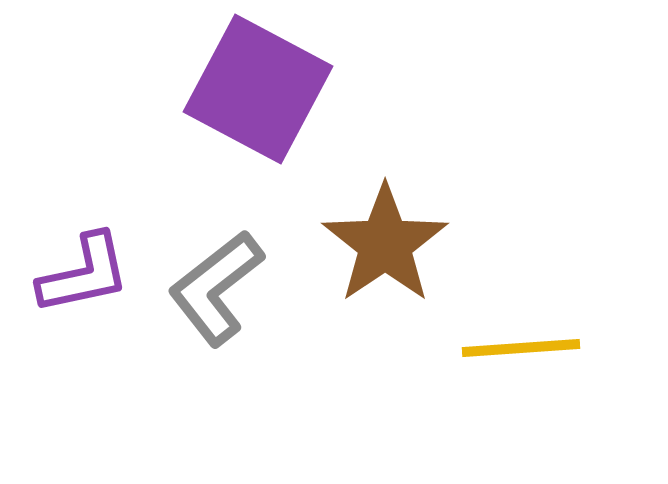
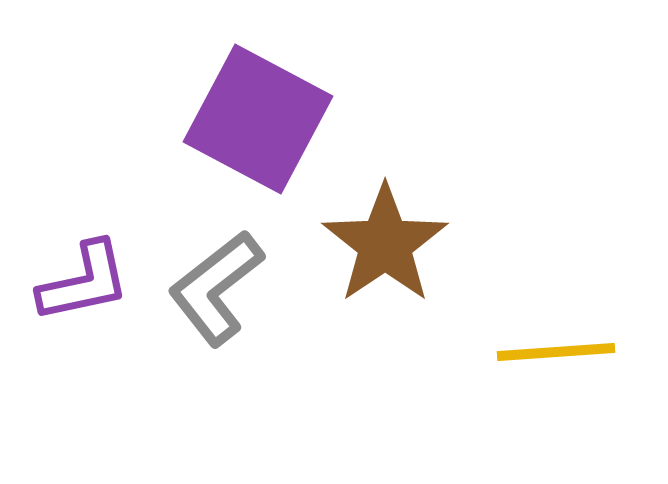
purple square: moved 30 px down
purple L-shape: moved 8 px down
yellow line: moved 35 px right, 4 px down
